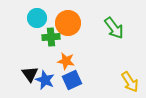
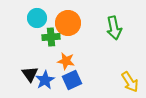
green arrow: rotated 25 degrees clockwise
blue star: rotated 18 degrees clockwise
